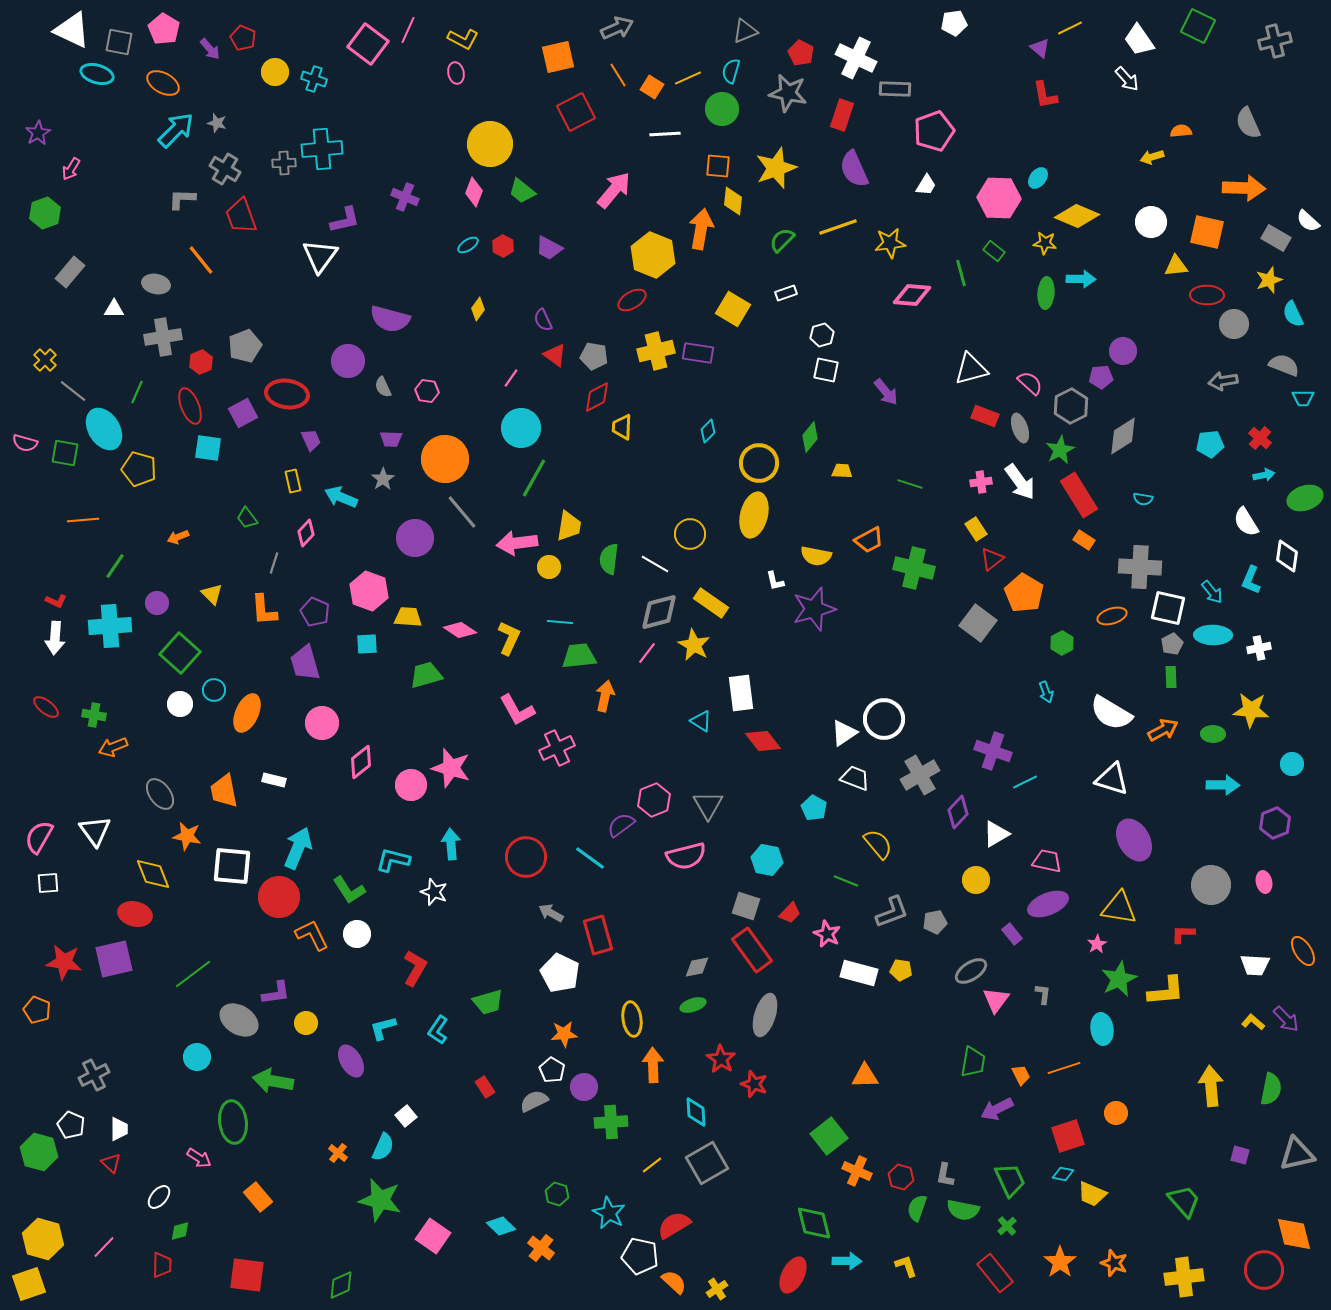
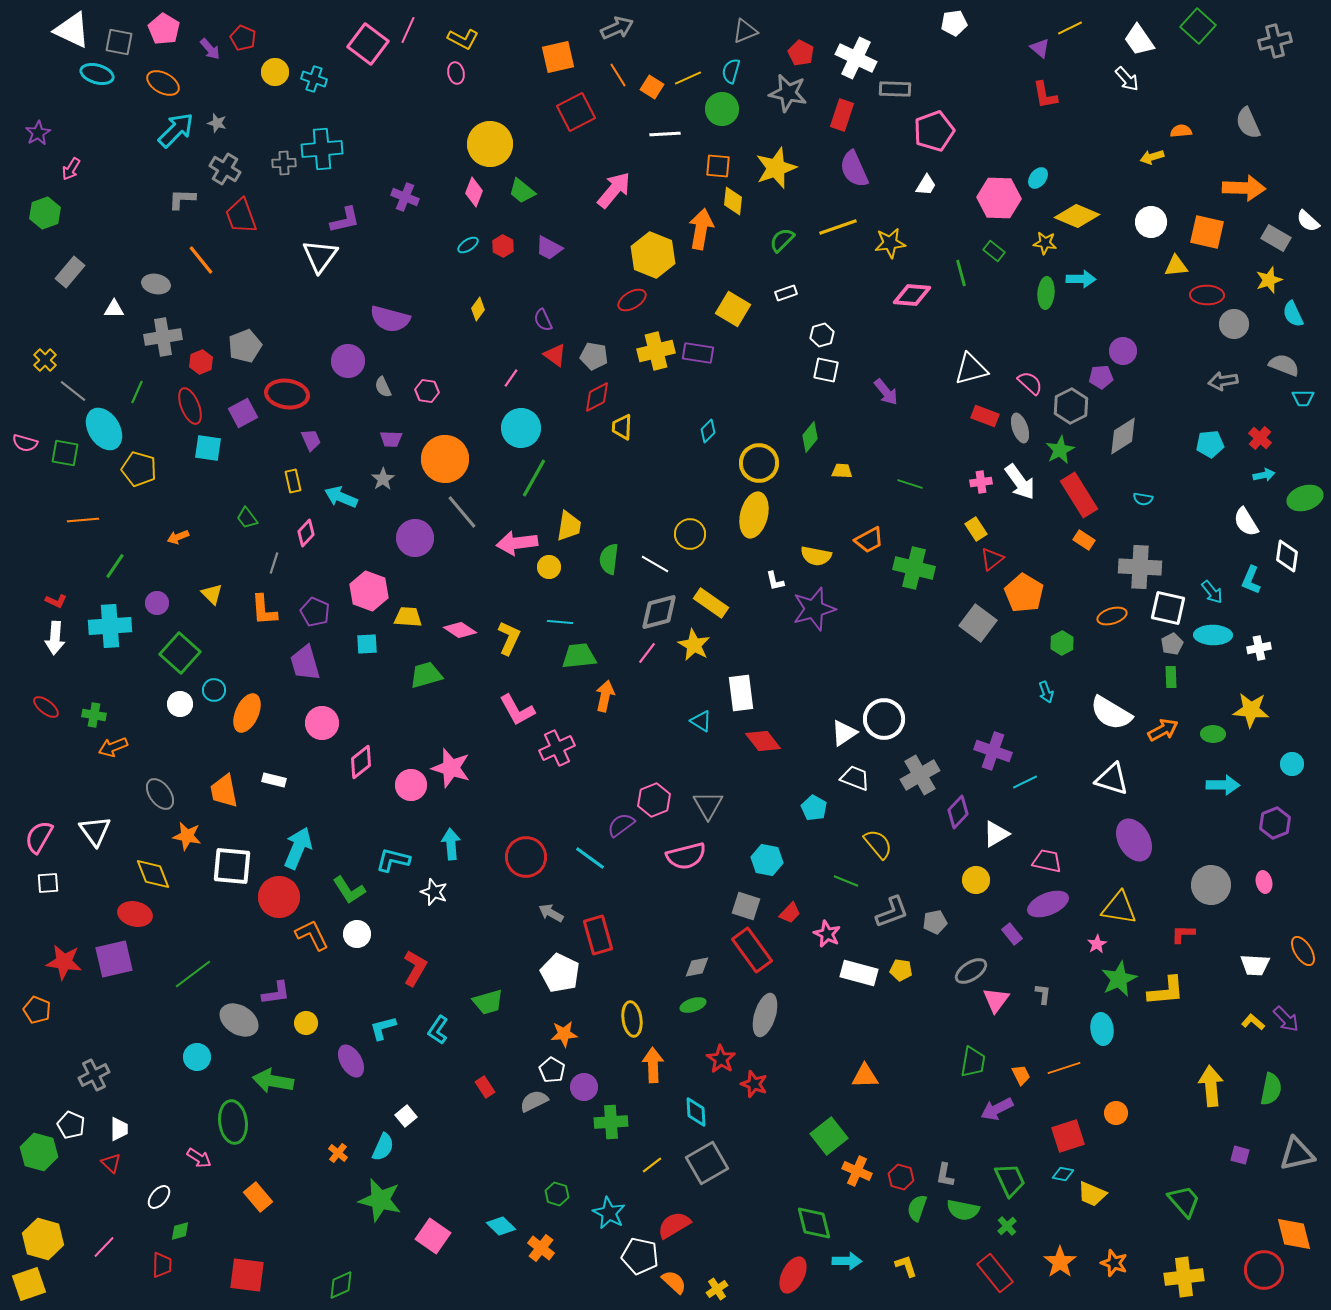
green square at (1198, 26): rotated 16 degrees clockwise
